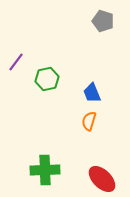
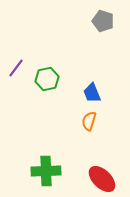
purple line: moved 6 px down
green cross: moved 1 px right, 1 px down
